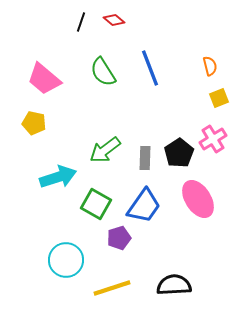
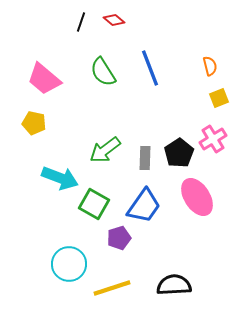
cyan arrow: moved 2 px right, 1 px down; rotated 39 degrees clockwise
pink ellipse: moved 1 px left, 2 px up
green square: moved 2 px left
cyan circle: moved 3 px right, 4 px down
